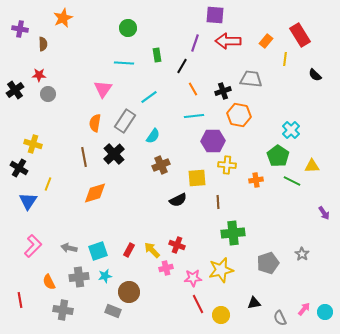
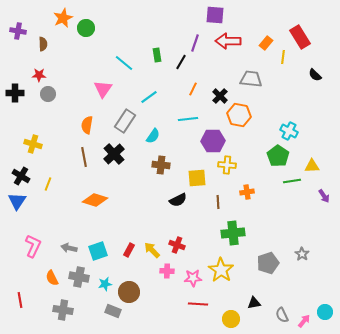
green circle at (128, 28): moved 42 px left
purple cross at (20, 29): moved 2 px left, 2 px down
red rectangle at (300, 35): moved 2 px down
orange rectangle at (266, 41): moved 2 px down
yellow line at (285, 59): moved 2 px left, 2 px up
cyan line at (124, 63): rotated 36 degrees clockwise
black line at (182, 66): moved 1 px left, 4 px up
orange line at (193, 89): rotated 56 degrees clockwise
black cross at (15, 90): moved 3 px down; rotated 36 degrees clockwise
black cross at (223, 91): moved 3 px left, 5 px down; rotated 28 degrees counterclockwise
cyan line at (194, 116): moved 6 px left, 3 px down
orange semicircle at (95, 123): moved 8 px left, 2 px down
cyan cross at (291, 130): moved 2 px left, 1 px down; rotated 18 degrees counterclockwise
brown cross at (161, 165): rotated 30 degrees clockwise
black cross at (19, 168): moved 2 px right, 8 px down
orange cross at (256, 180): moved 9 px left, 12 px down
green line at (292, 181): rotated 36 degrees counterclockwise
orange diamond at (95, 193): moved 7 px down; rotated 35 degrees clockwise
blue triangle at (28, 201): moved 11 px left
purple arrow at (324, 213): moved 17 px up
pink L-shape at (33, 246): rotated 20 degrees counterclockwise
pink cross at (166, 268): moved 1 px right, 3 px down; rotated 16 degrees clockwise
yellow star at (221, 270): rotated 25 degrees counterclockwise
cyan star at (105, 276): moved 8 px down
gray cross at (79, 277): rotated 18 degrees clockwise
orange semicircle at (49, 282): moved 3 px right, 4 px up
red line at (198, 304): rotated 60 degrees counterclockwise
pink arrow at (304, 309): moved 12 px down
yellow circle at (221, 315): moved 10 px right, 4 px down
gray semicircle at (280, 318): moved 2 px right, 3 px up
